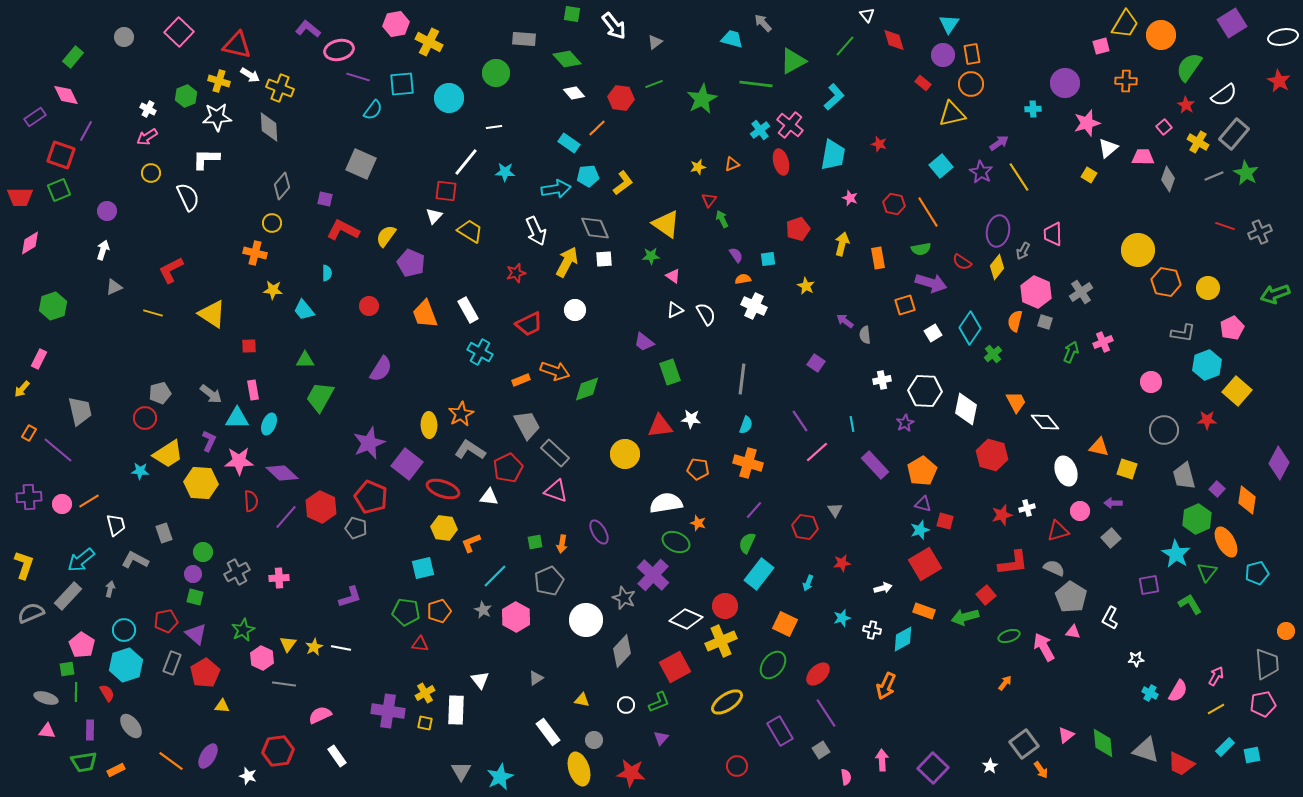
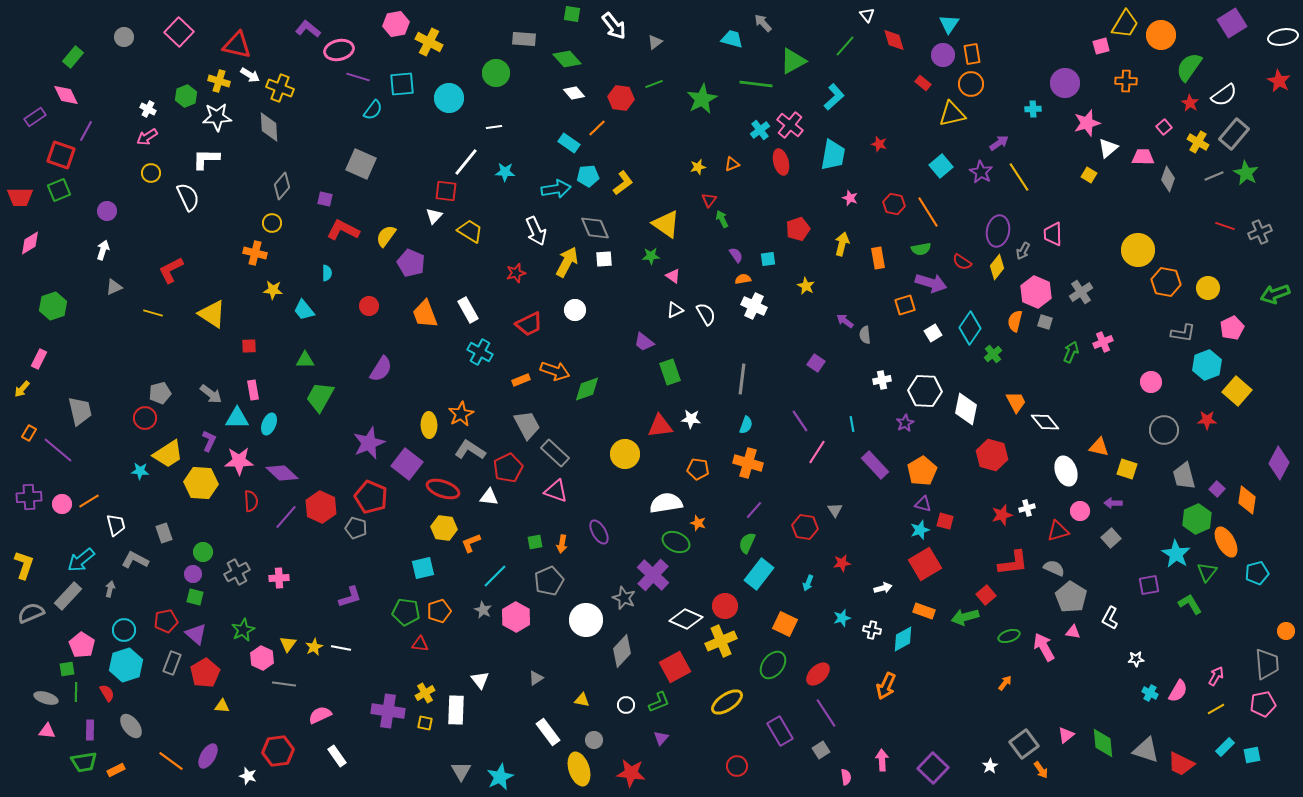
red star at (1186, 105): moved 4 px right, 2 px up
pink line at (817, 452): rotated 15 degrees counterclockwise
